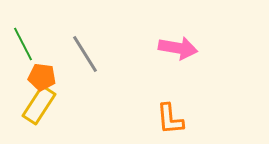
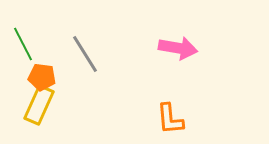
yellow rectangle: rotated 9 degrees counterclockwise
